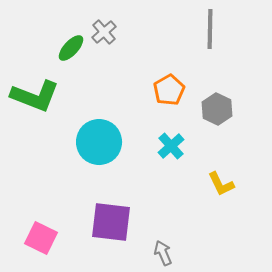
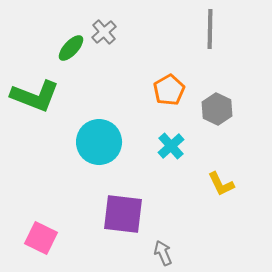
purple square: moved 12 px right, 8 px up
